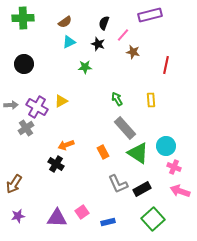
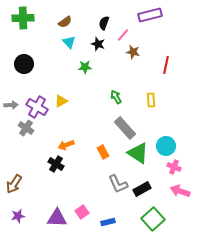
cyan triangle: rotated 48 degrees counterclockwise
green arrow: moved 1 px left, 2 px up
gray cross: rotated 21 degrees counterclockwise
